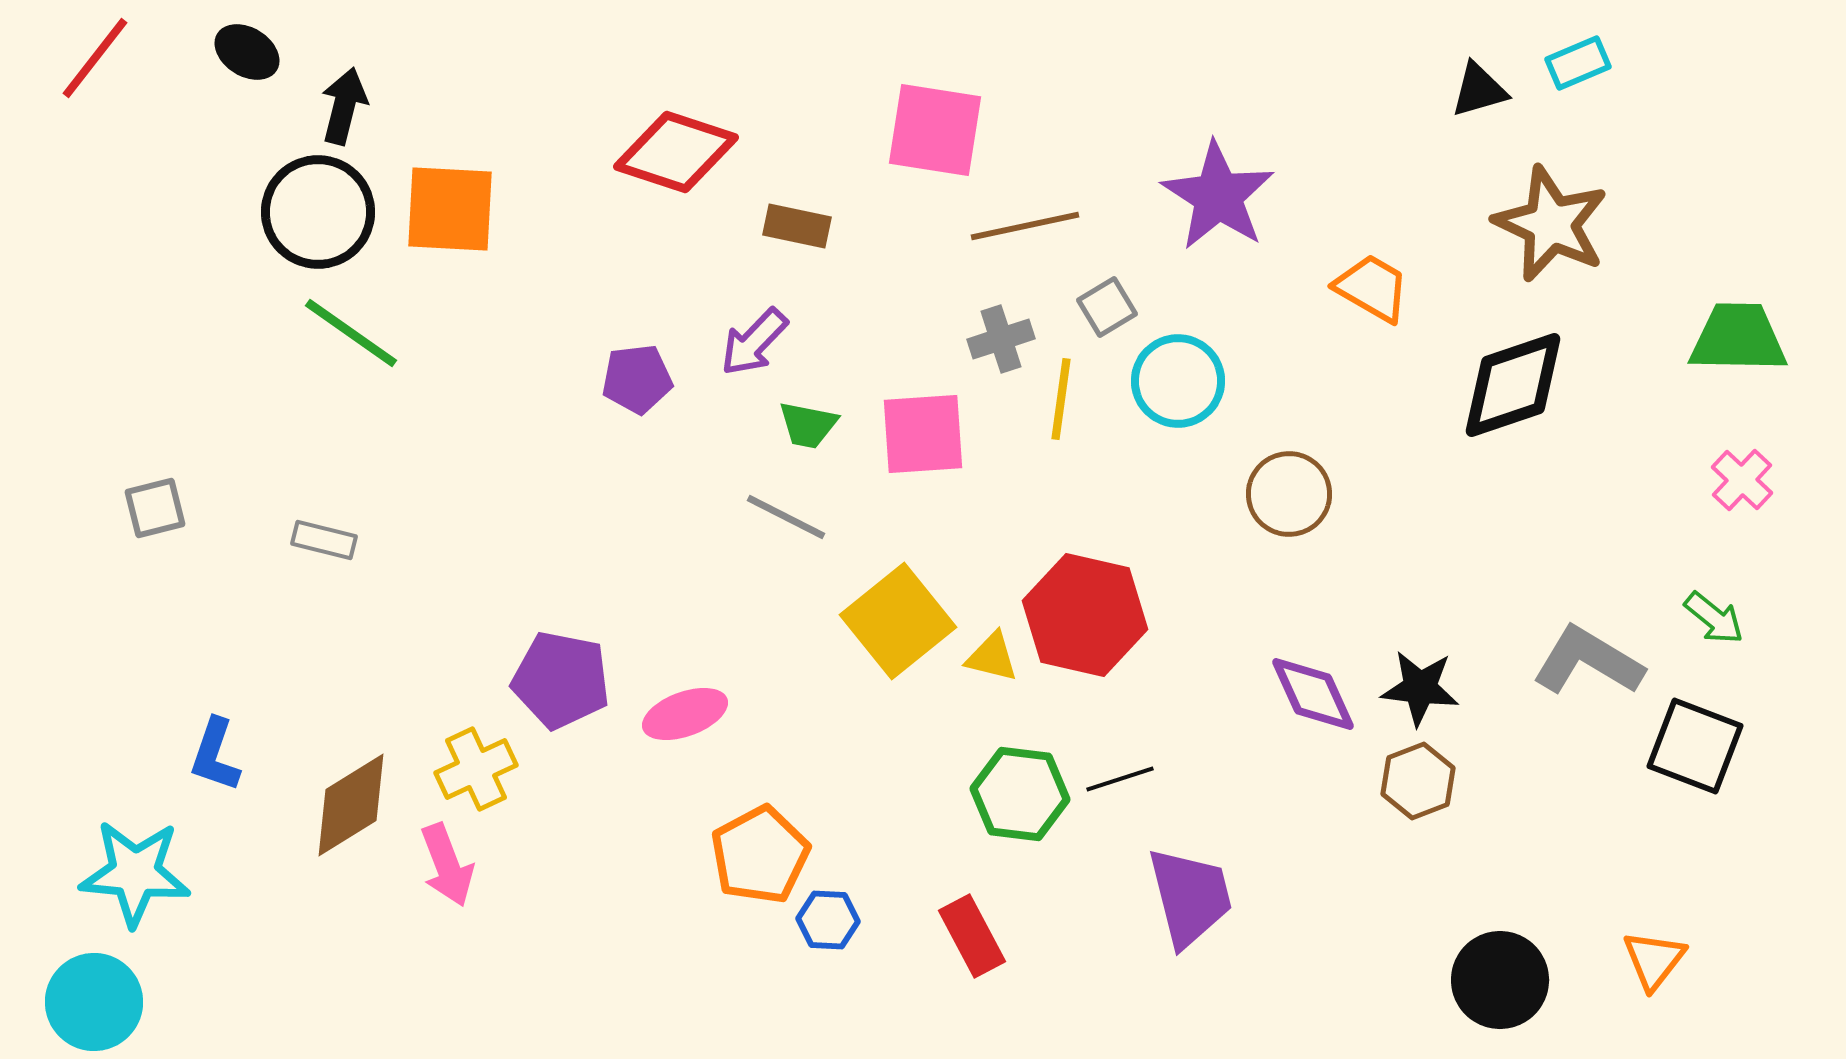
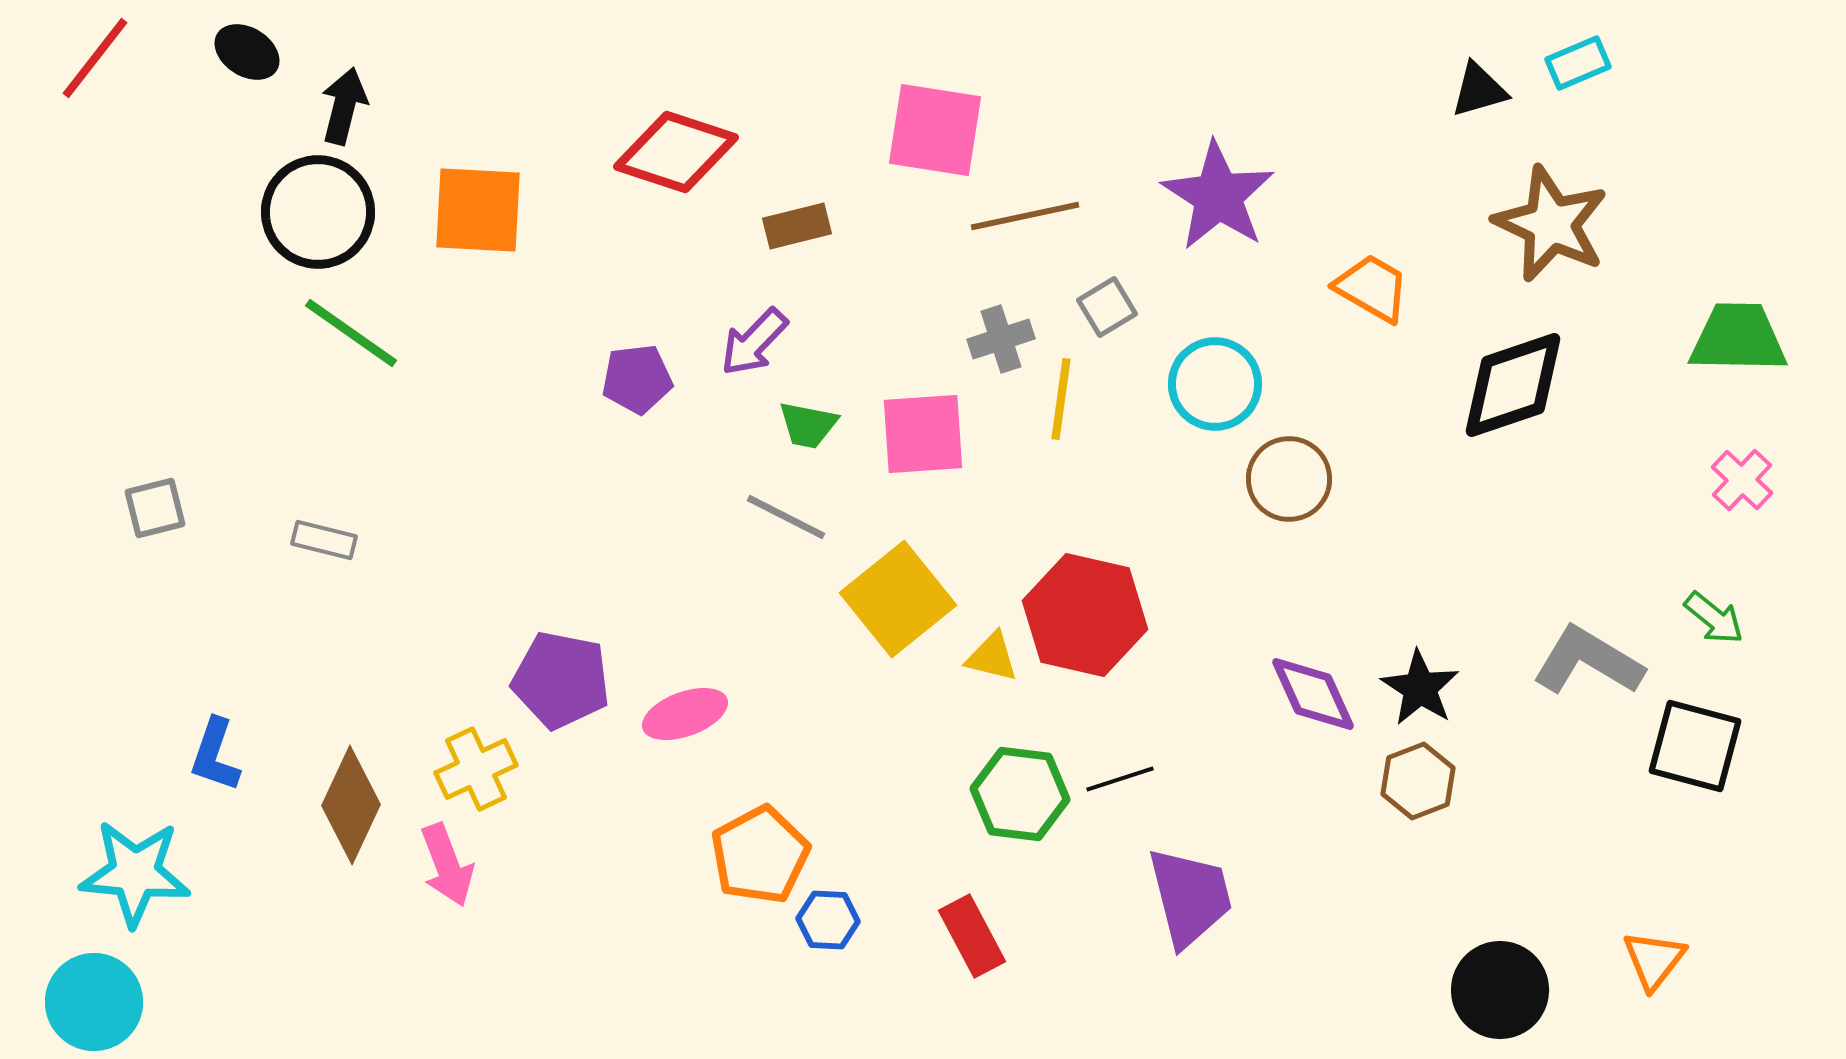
orange square at (450, 209): moved 28 px right, 1 px down
brown rectangle at (797, 226): rotated 26 degrees counterclockwise
brown line at (1025, 226): moved 10 px up
cyan circle at (1178, 381): moved 37 px right, 3 px down
brown circle at (1289, 494): moved 15 px up
yellow square at (898, 621): moved 22 px up
black star at (1420, 688): rotated 26 degrees clockwise
black square at (1695, 746): rotated 6 degrees counterclockwise
brown diamond at (351, 805): rotated 33 degrees counterclockwise
black circle at (1500, 980): moved 10 px down
